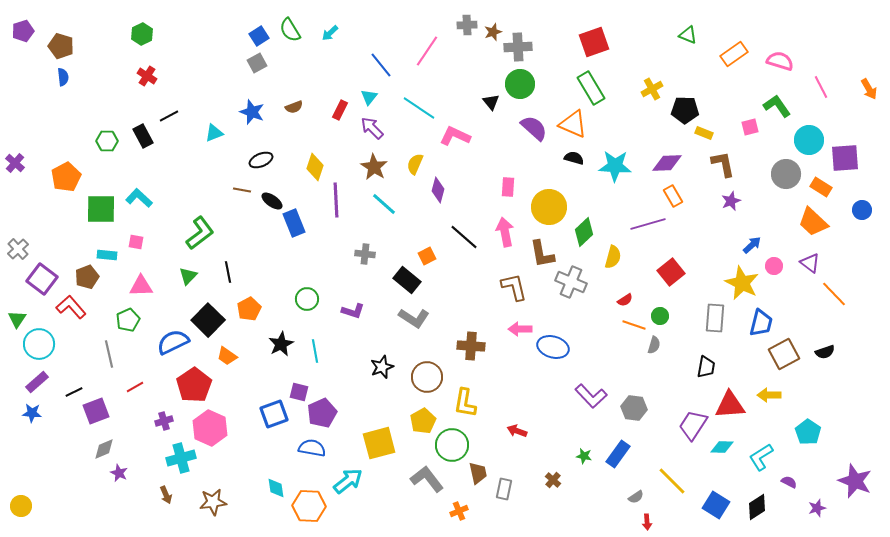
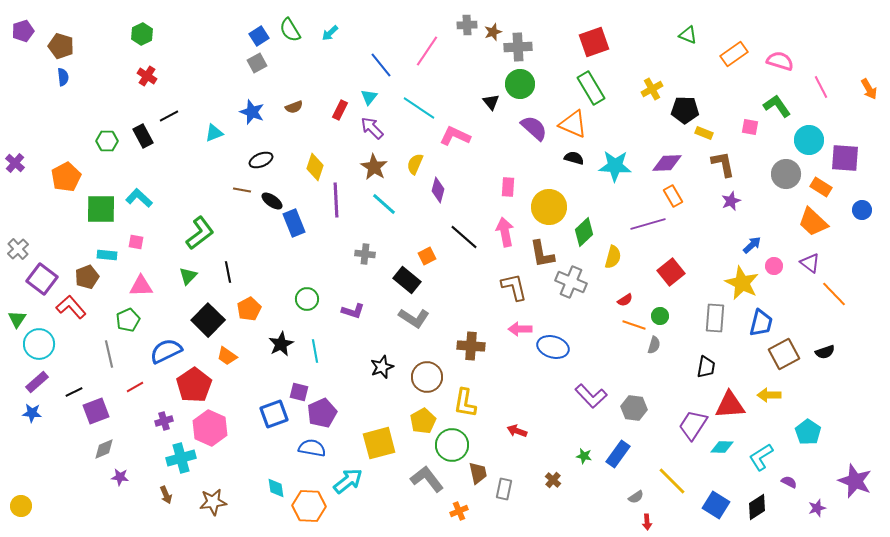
pink square at (750, 127): rotated 24 degrees clockwise
purple square at (845, 158): rotated 8 degrees clockwise
blue semicircle at (173, 342): moved 7 px left, 9 px down
purple star at (119, 473): moved 1 px right, 4 px down; rotated 18 degrees counterclockwise
